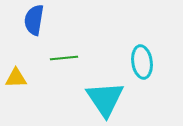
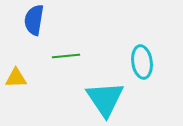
green line: moved 2 px right, 2 px up
